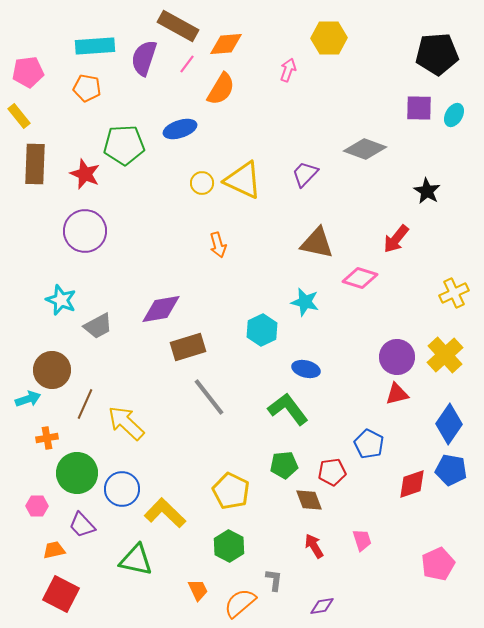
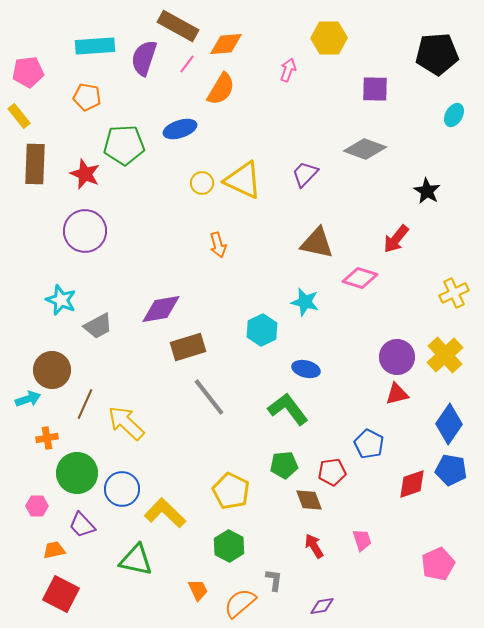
orange pentagon at (87, 88): moved 9 px down
purple square at (419, 108): moved 44 px left, 19 px up
